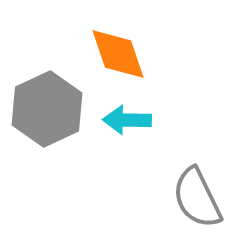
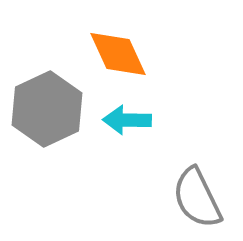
orange diamond: rotated 6 degrees counterclockwise
